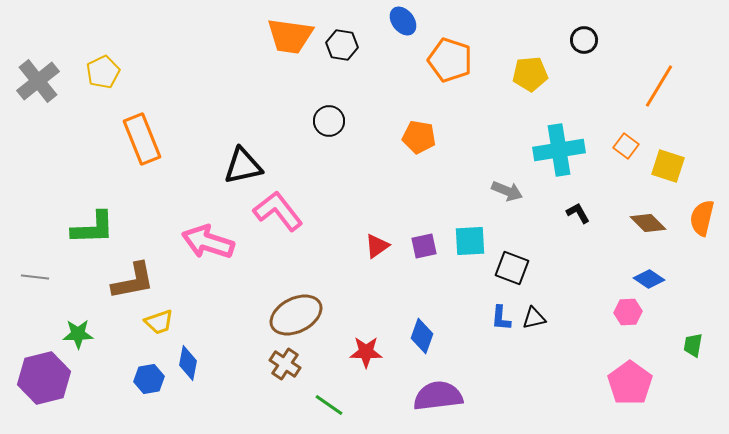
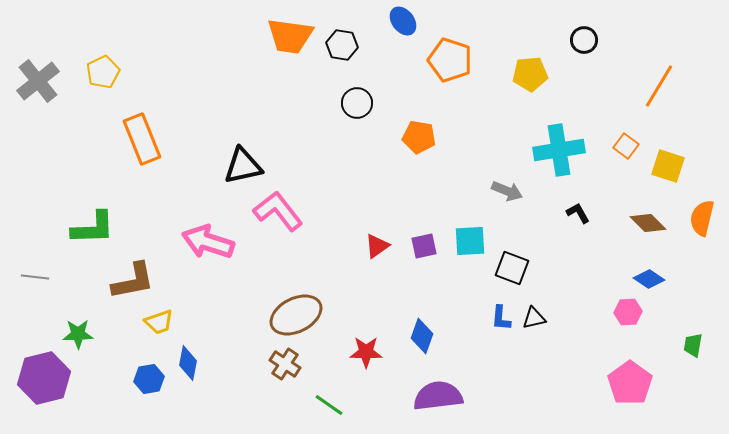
black circle at (329, 121): moved 28 px right, 18 px up
